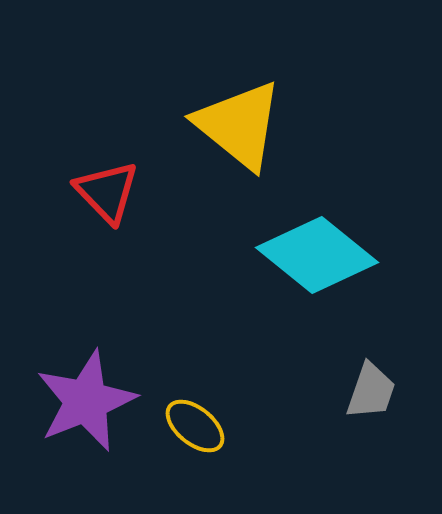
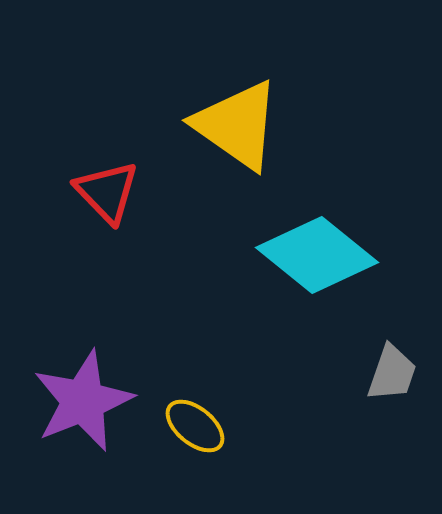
yellow triangle: moved 2 px left; rotated 4 degrees counterclockwise
gray trapezoid: moved 21 px right, 18 px up
purple star: moved 3 px left
